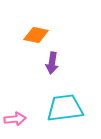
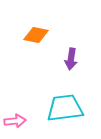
purple arrow: moved 19 px right, 4 px up
pink arrow: moved 2 px down
